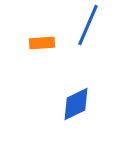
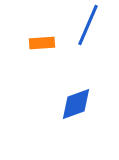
blue diamond: rotated 6 degrees clockwise
